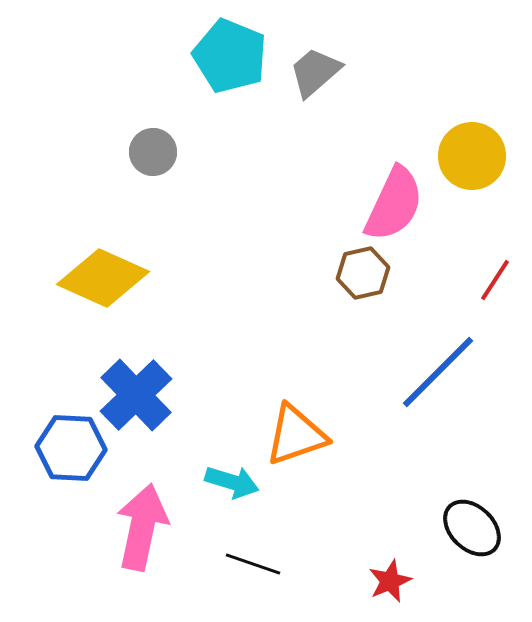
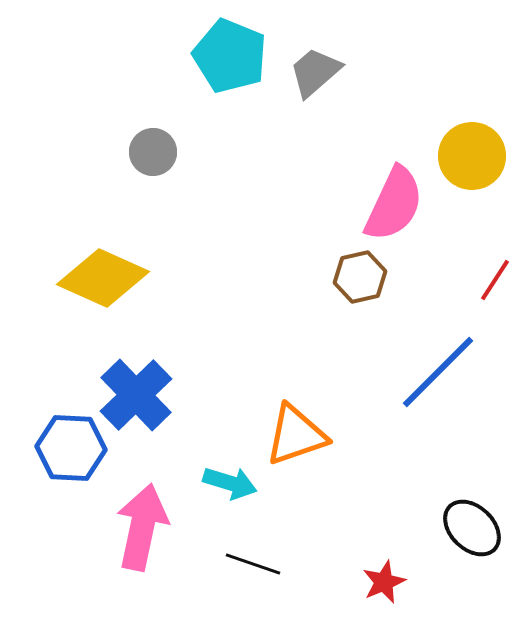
brown hexagon: moved 3 px left, 4 px down
cyan arrow: moved 2 px left, 1 px down
red star: moved 6 px left, 1 px down
